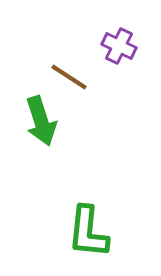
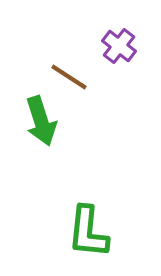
purple cross: rotated 12 degrees clockwise
